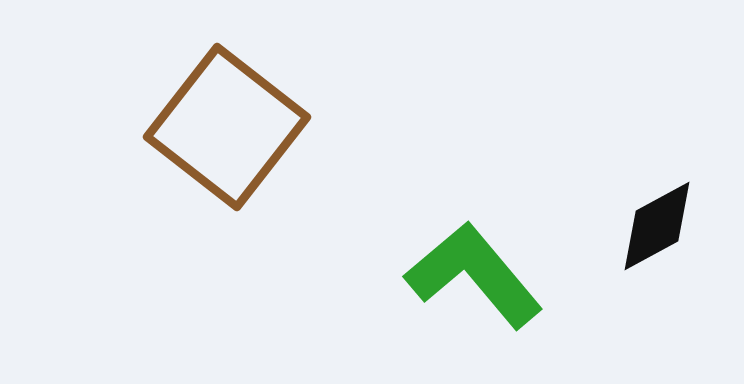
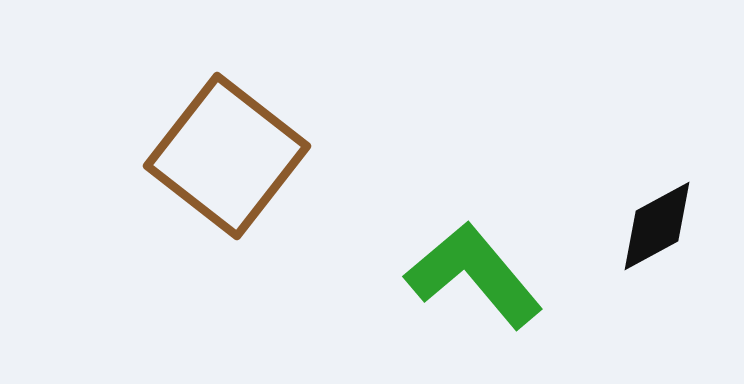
brown square: moved 29 px down
